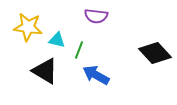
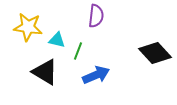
purple semicircle: rotated 90 degrees counterclockwise
green line: moved 1 px left, 1 px down
black triangle: moved 1 px down
blue arrow: rotated 128 degrees clockwise
